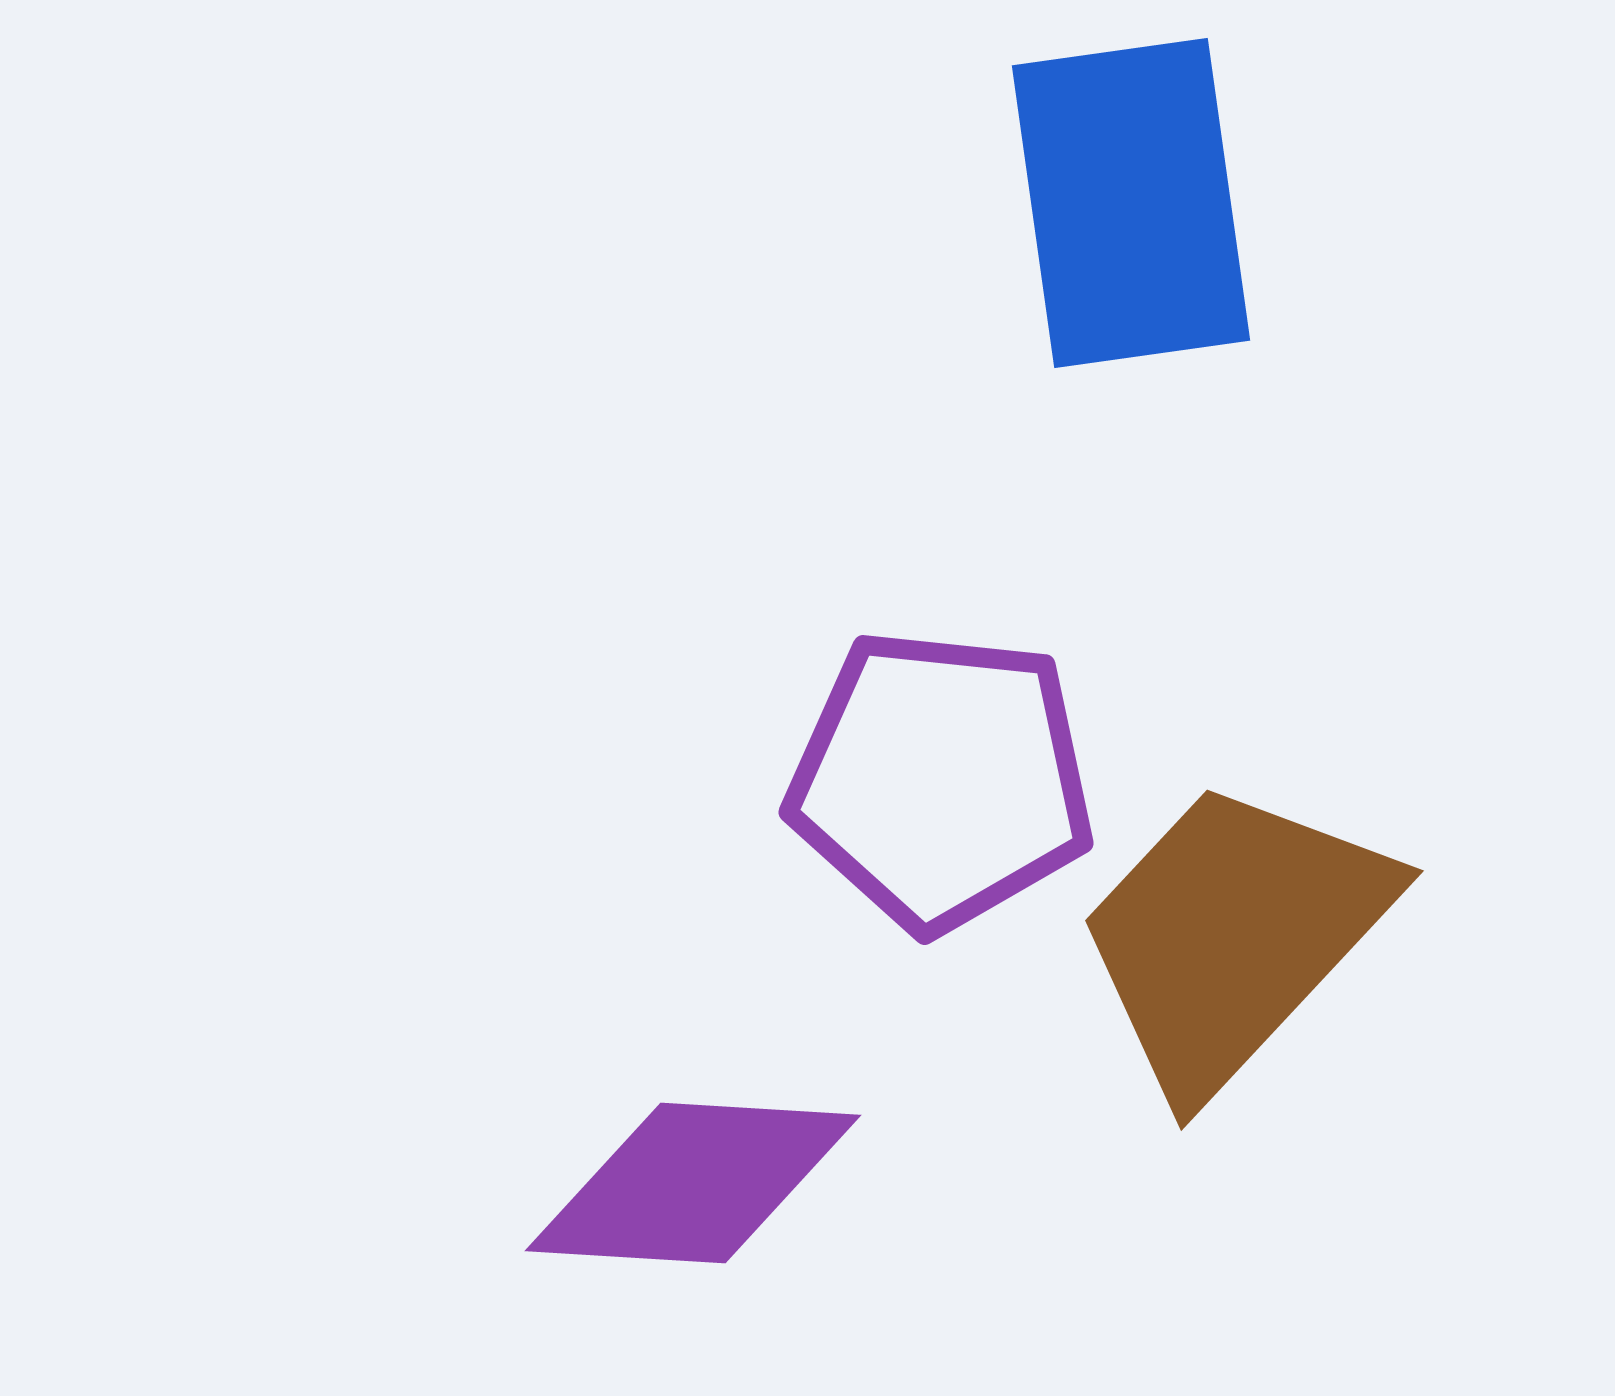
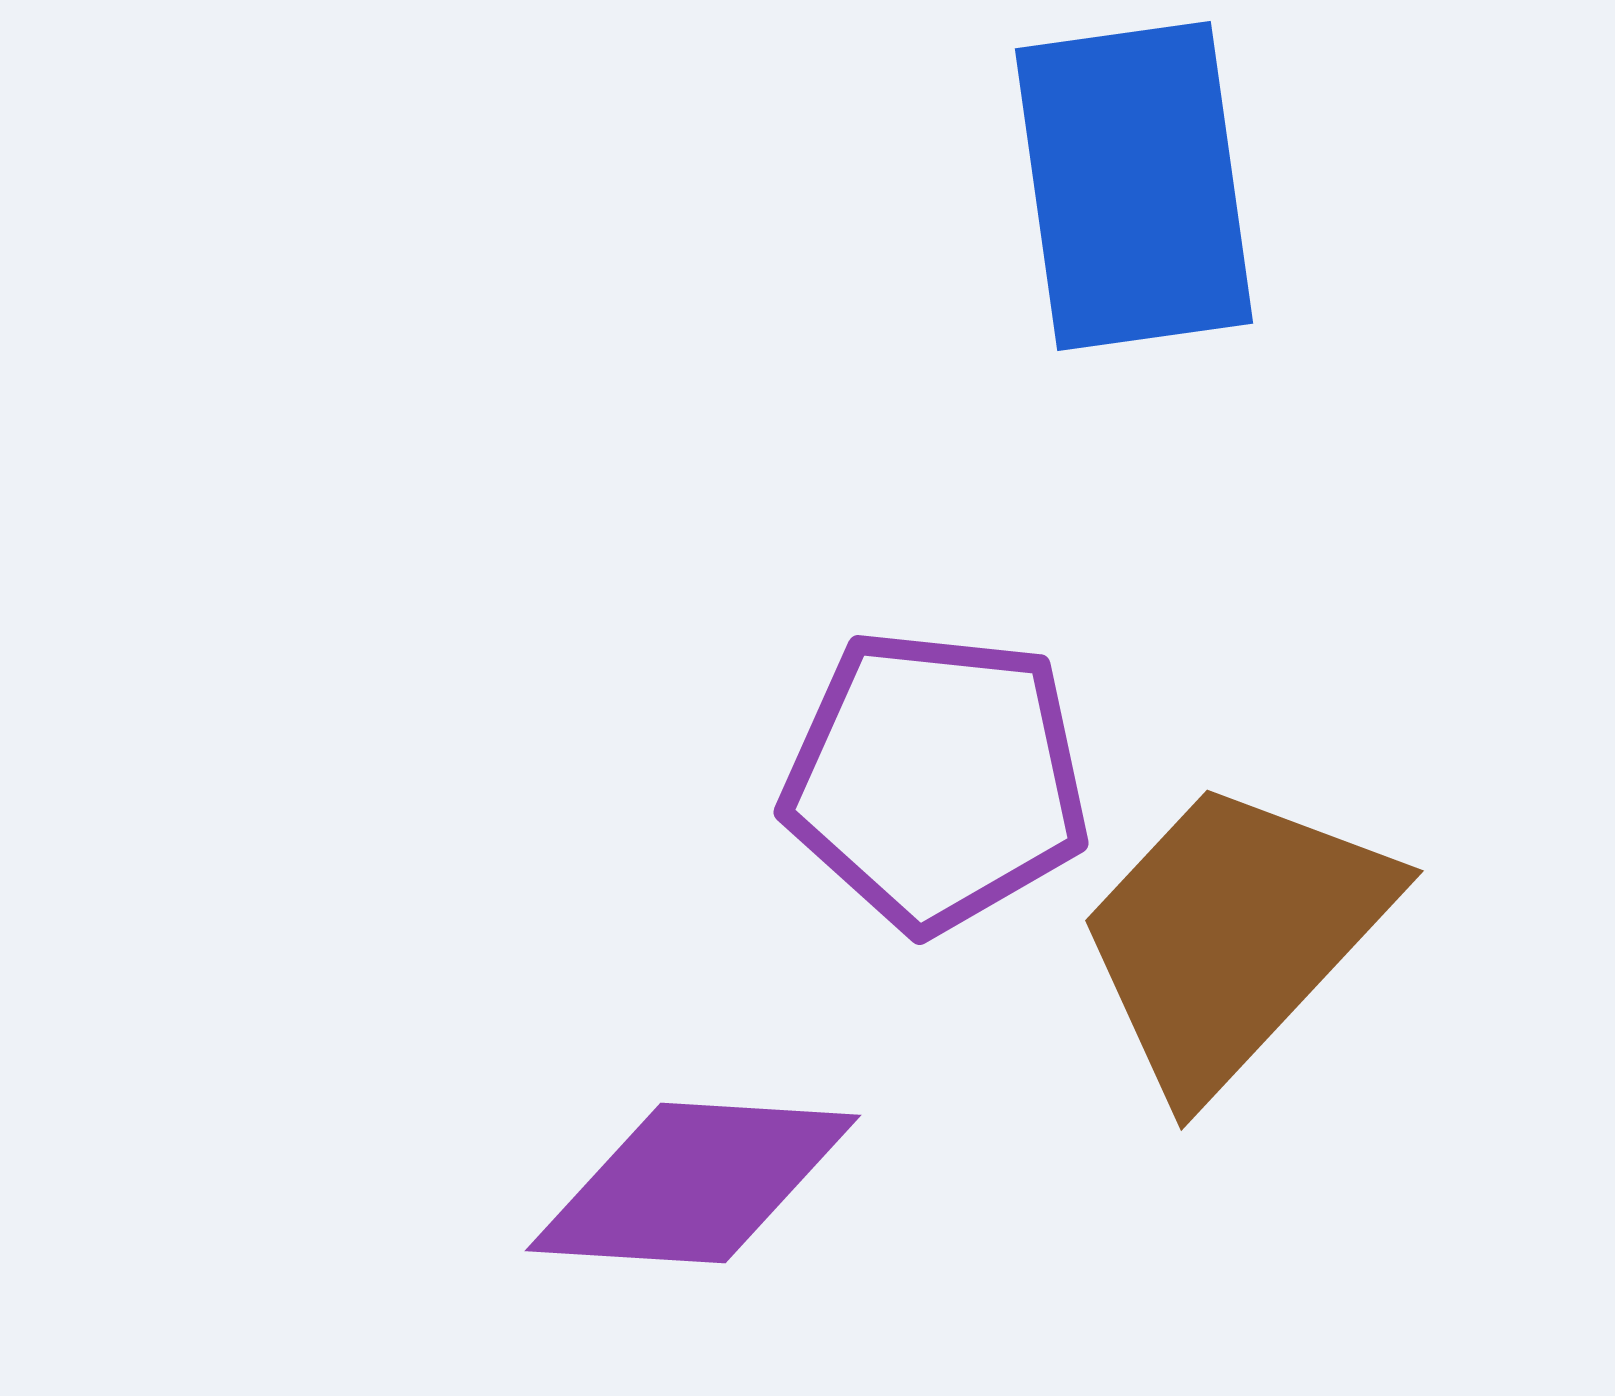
blue rectangle: moved 3 px right, 17 px up
purple pentagon: moved 5 px left
